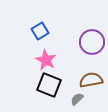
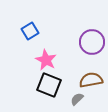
blue square: moved 10 px left
